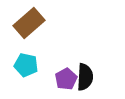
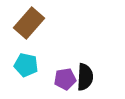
brown rectangle: rotated 8 degrees counterclockwise
purple pentagon: moved 1 px left; rotated 20 degrees clockwise
